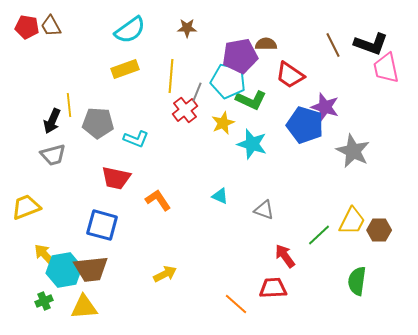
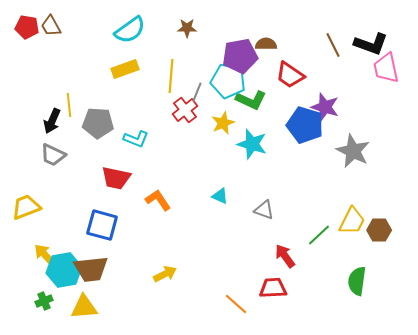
gray trapezoid at (53, 155): rotated 40 degrees clockwise
